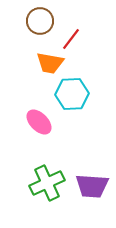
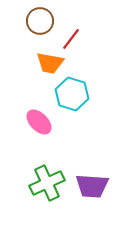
cyan hexagon: rotated 20 degrees clockwise
